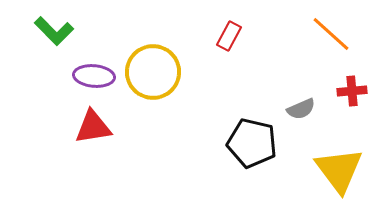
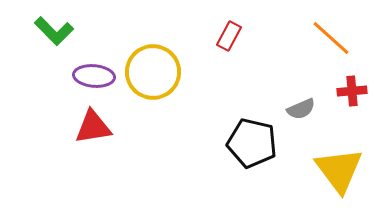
orange line: moved 4 px down
